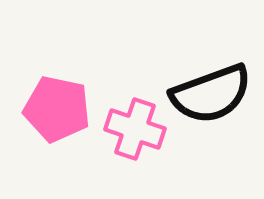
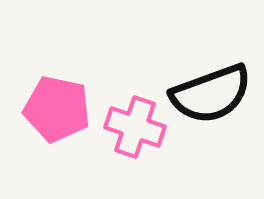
pink cross: moved 2 px up
